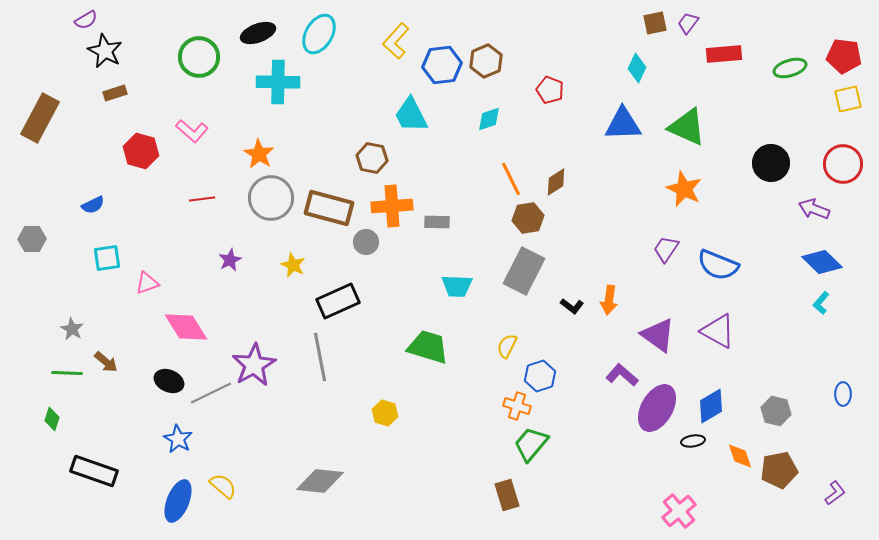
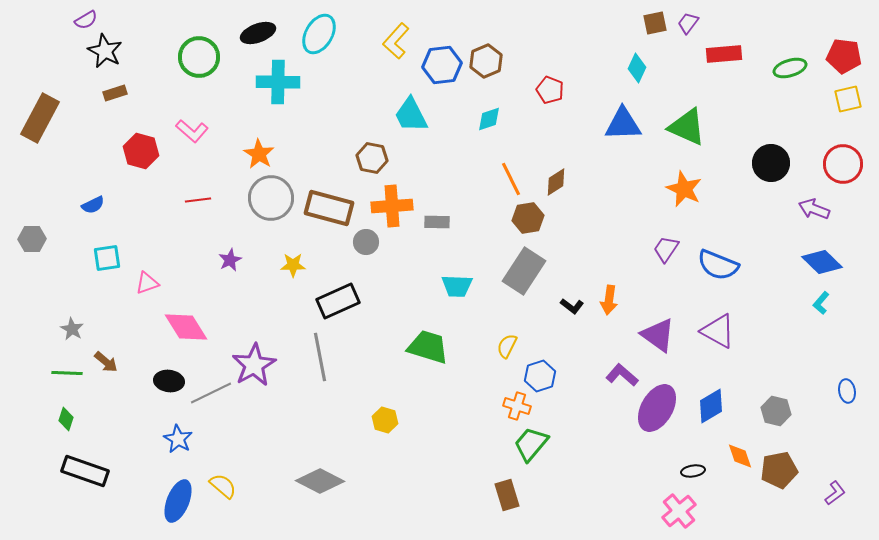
red line at (202, 199): moved 4 px left, 1 px down
yellow star at (293, 265): rotated 25 degrees counterclockwise
gray rectangle at (524, 271): rotated 6 degrees clockwise
black ellipse at (169, 381): rotated 16 degrees counterclockwise
blue ellipse at (843, 394): moved 4 px right, 3 px up; rotated 10 degrees counterclockwise
yellow hexagon at (385, 413): moved 7 px down
green diamond at (52, 419): moved 14 px right
black ellipse at (693, 441): moved 30 px down
black rectangle at (94, 471): moved 9 px left
gray diamond at (320, 481): rotated 21 degrees clockwise
